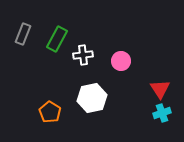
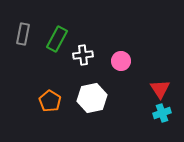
gray rectangle: rotated 10 degrees counterclockwise
orange pentagon: moved 11 px up
